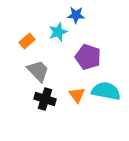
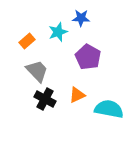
blue star: moved 5 px right, 3 px down
purple pentagon: rotated 10 degrees clockwise
gray trapezoid: moved 1 px left
cyan semicircle: moved 3 px right, 18 px down
orange triangle: rotated 42 degrees clockwise
black cross: rotated 10 degrees clockwise
